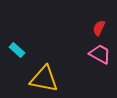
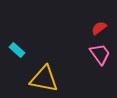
red semicircle: rotated 28 degrees clockwise
pink trapezoid: rotated 25 degrees clockwise
